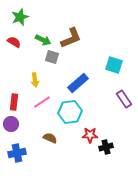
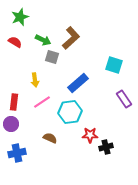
brown L-shape: rotated 20 degrees counterclockwise
red semicircle: moved 1 px right
